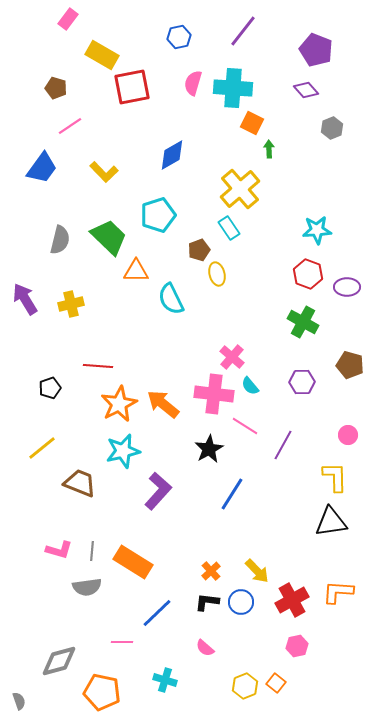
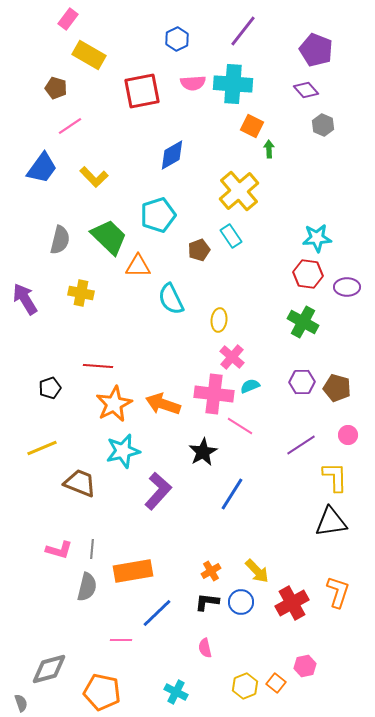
blue hexagon at (179, 37): moved 2 px left, 2 px down; rotated 15 degrees counterclockwise
yellow rectangle at (102, 55): moved 13 px left
pink semicircle at (193, 83): rotated 110 degrees counterclockwise
red square at (132, 87): moved 10 px right, 4 px down
cyan cross at (233, 88): moved 4 px up
orange square at (252, 123): moved 3 px down
gray hexagon at (332, 128): moved 9 px left, 3 px up; rotated 15 degrees counterclockwise
yellow L-shape at (104, 172): moved 10 px left, 5 px down
yellow cross at (240, 189): moved 1 px left, 2 px down
cyan rectangle at (229, 228): moved 2 px right, 8 px down
cyan star at (317, 230): moved 8 px down
orange triangle at (136, 271): moved 2 px right, 5 px up
yellow ellipse at (217, 274): moved 2 px right, 46 px down; rotated 20 degrees clockwise
red hexagon at (308, 274): rotated 12 degrees counterclockwise
yellow cross at (71, 304): moved 10 px right, 11 px up; rotated 25 degrees clockwise
brown pentagon at (350, 365): moved 13 px left, 23 px down
cyan semicircle at (250, 386): rotated 108 degrees clockwise
orange star at (119, 404): moved 5 px left
orange arrow at (163, 404): rotated 20 degrees counterclockwise
pink line at (245, 426): moved 5 px left
purple line at (283, 445): moved 18 px right; rotated 28 degrees clockwise
yellow line at (42, 448): rotated 16 degrees clockwise
black star at (209, 449): moved 6 px left, 3 px down
gray line at (92, 551): moved 2 px up
orange rectangle at (133, 562): moved 9 px down; rotated 42 degrees counterclockwise
orange cross at (211, 571): rotated 12 degrees clockwise
gray semicircle at (87, 587): rotated 68 degrees counterclockwise
orange L-shape at (338, 592): rotated 104 degrees clockwise
red cross at (292, 600): moved 3 px down
pink line at (122, 642): moved 1 px left, 2 px up
pink hexagon at (297, 646): moved 8 px right, 20 px down
pink semicircle at (205, 648): rotated 36 degrees clockwise
gray diamond at (59, 661): moved 10 px left, 8 px down
cyan cross at (165, 680): moved 11 px right, 12 px down; rotated 10 degrees clockwise
gray semicircle at (19, 701): moved 2 px right, 2 px down
